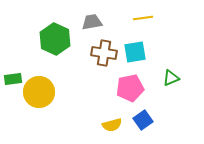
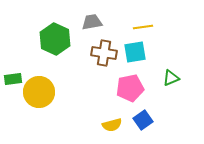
yellow line: moved 9 px down
